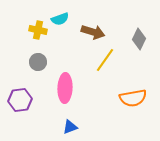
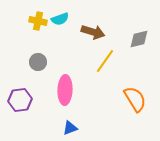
yellow cross: moved 9 px up
gray diamond: rotated 50 degrees clockwise
yellow line: moved 1 px down
pink ellipse: moved 2 px down
orange semicircle: moved 2 px right, 1 px down; rotated 112 degrees counterclockwise
blue triangle: moved 1 px down
